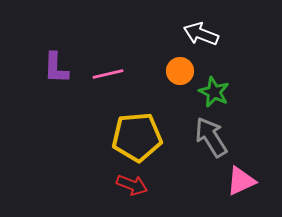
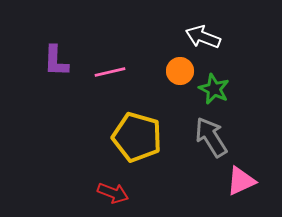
white arrow: moved 2 px right, 3 px down
purple L-shape: moved 7 px up
pink line: moved 2 px right, 2 px up
green star: moved 3 px up
yellow pentagon: rotated 21 degrees clockwise
red arrow: moved 19 px left, 8 px down
